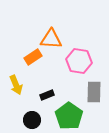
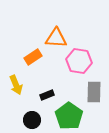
orange triangle: moved 5 px right, 1 px up
